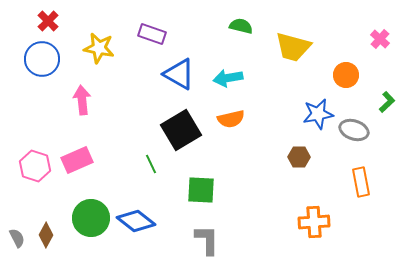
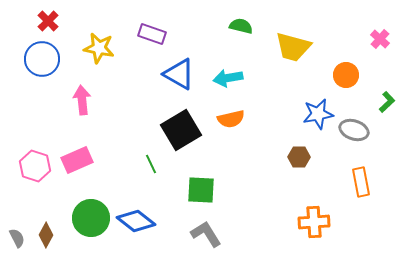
gray L-shape: moved 1 px left, 6 px up; rotated 32 degrees counterclockwise
